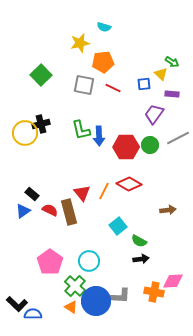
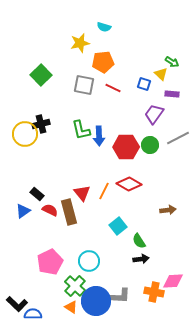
blue square: rotated 24 degrees clockwise
yellow circle: moved 1 px down
black rectangle: moved 5 px right
green semicircle: rotated 28 degrees clockwise
pink pentagon: rotated 10 degrees clockwise
